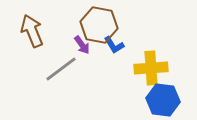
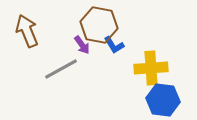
brown arrow: moved 5 px left
gray line: rotated 8 degrees clockwise
